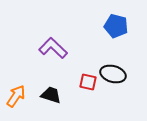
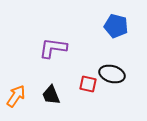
purple L-shape: rotated 36 degrees counterclockwise
black ellipse: moved 1 px left
red square: moved 2 px down
black trapezoid: rotated 130 degrees counterclockwise
